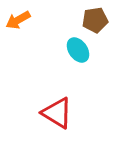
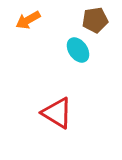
orange arrow: moved 10 px right
